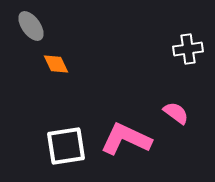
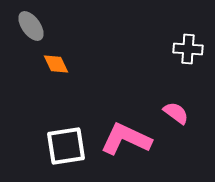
white cross: rotated 12 degrees clockwise
